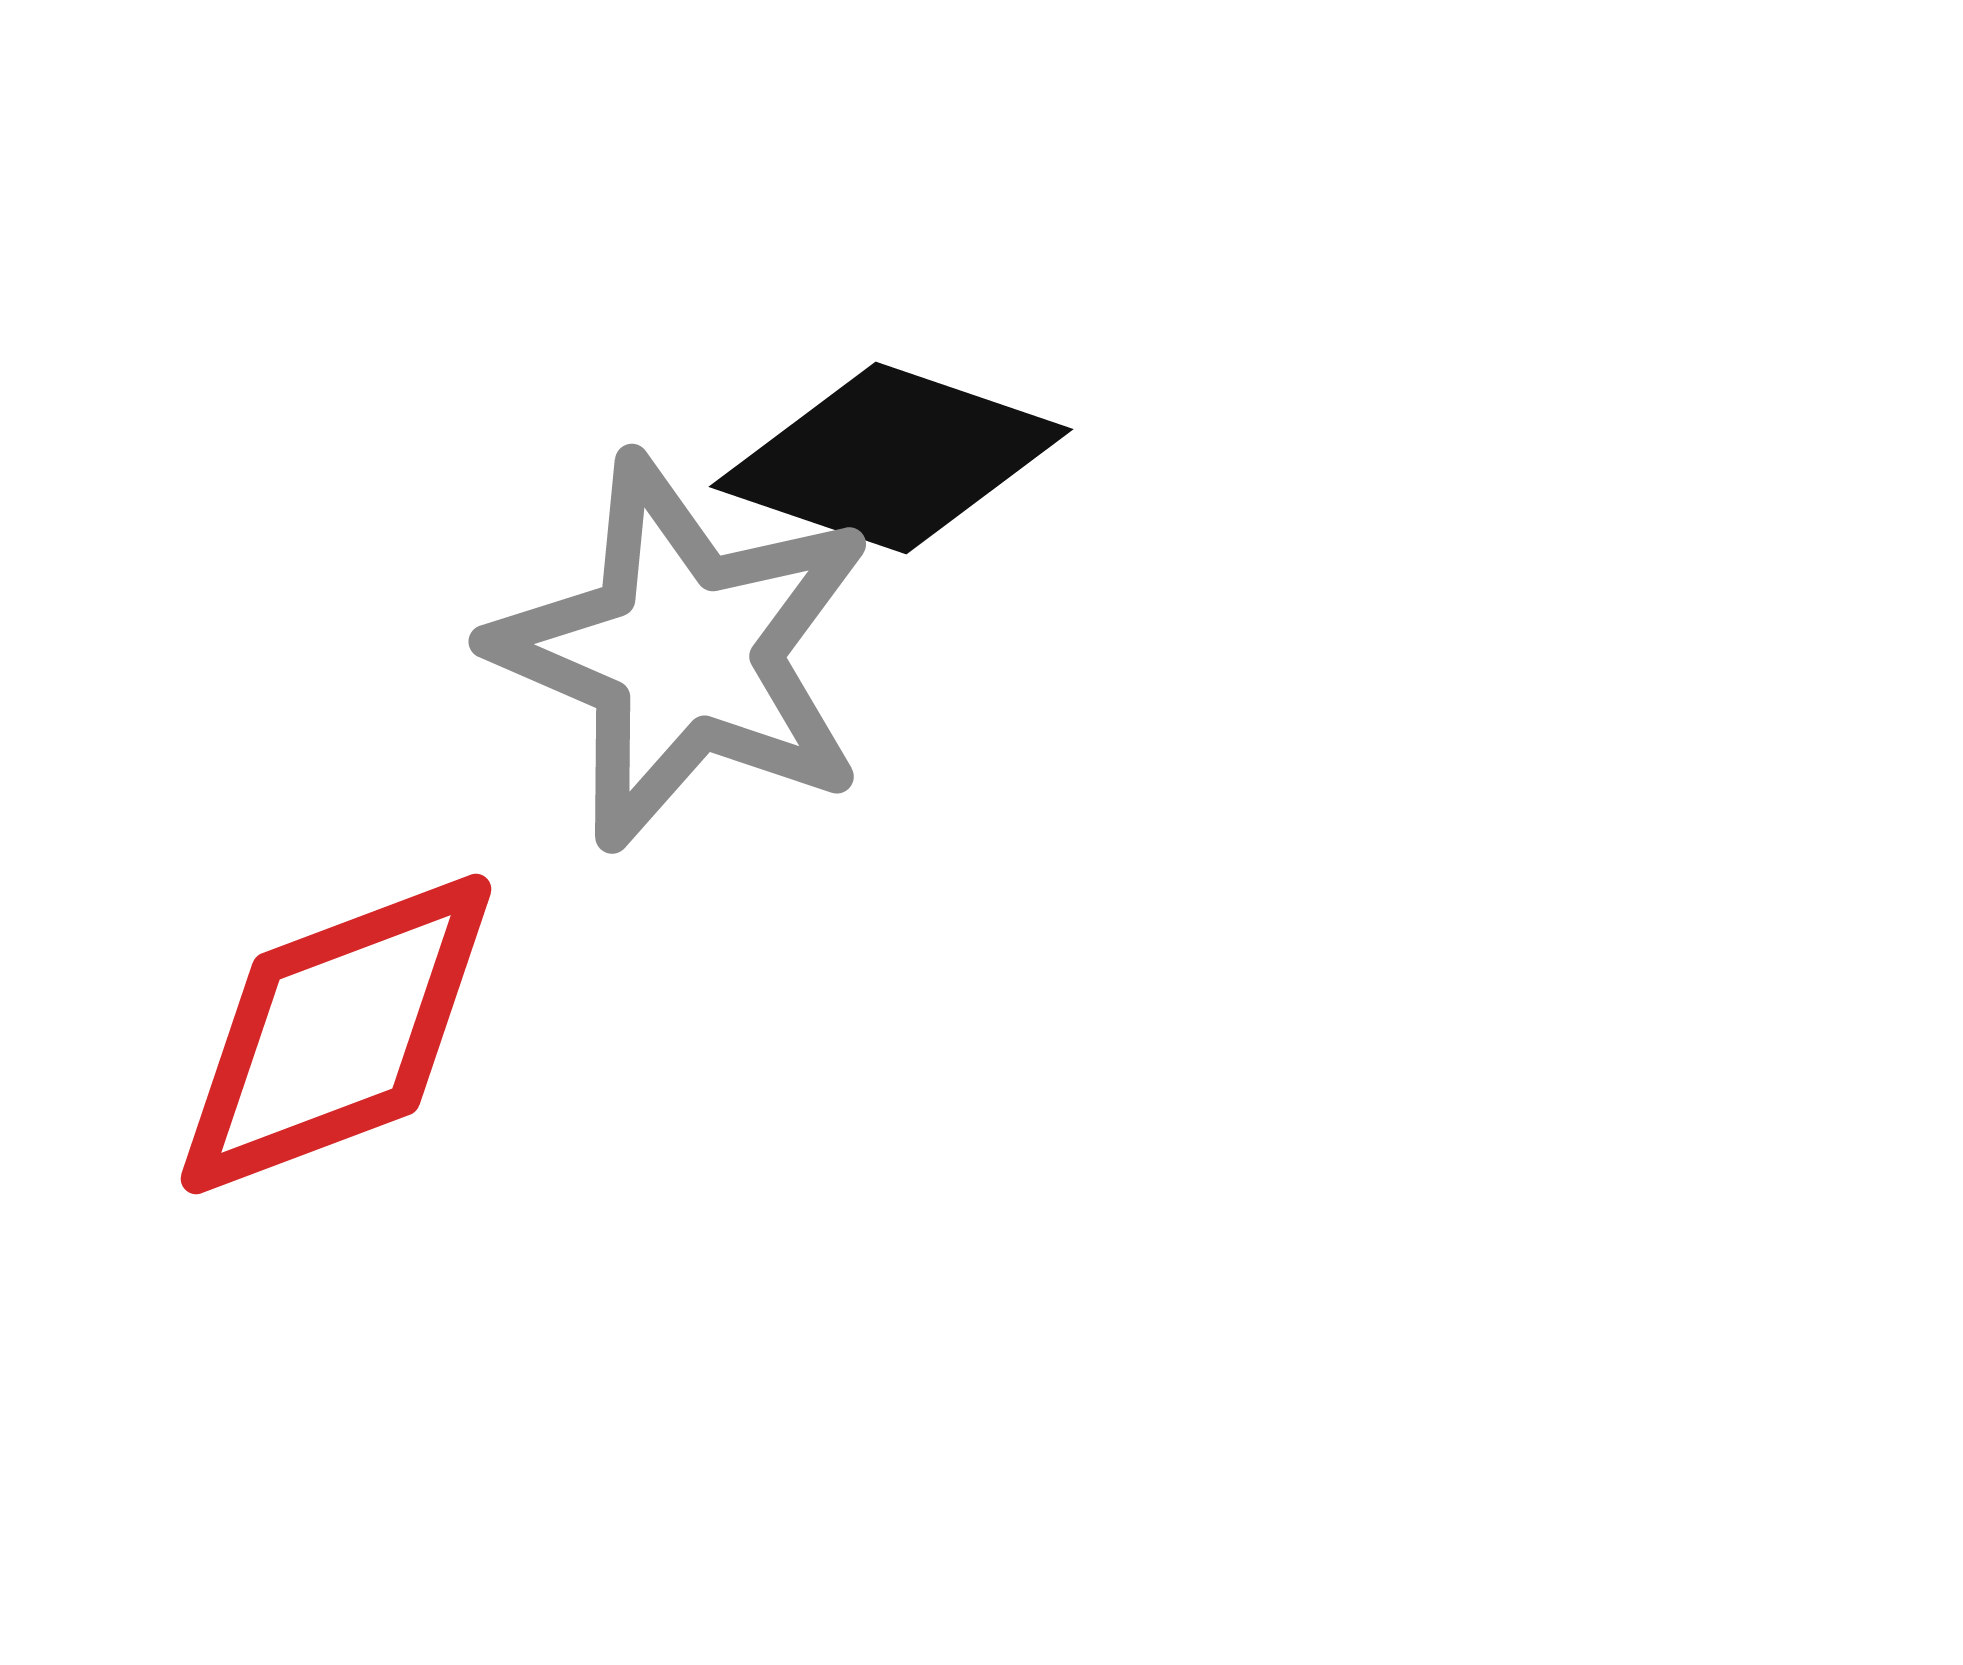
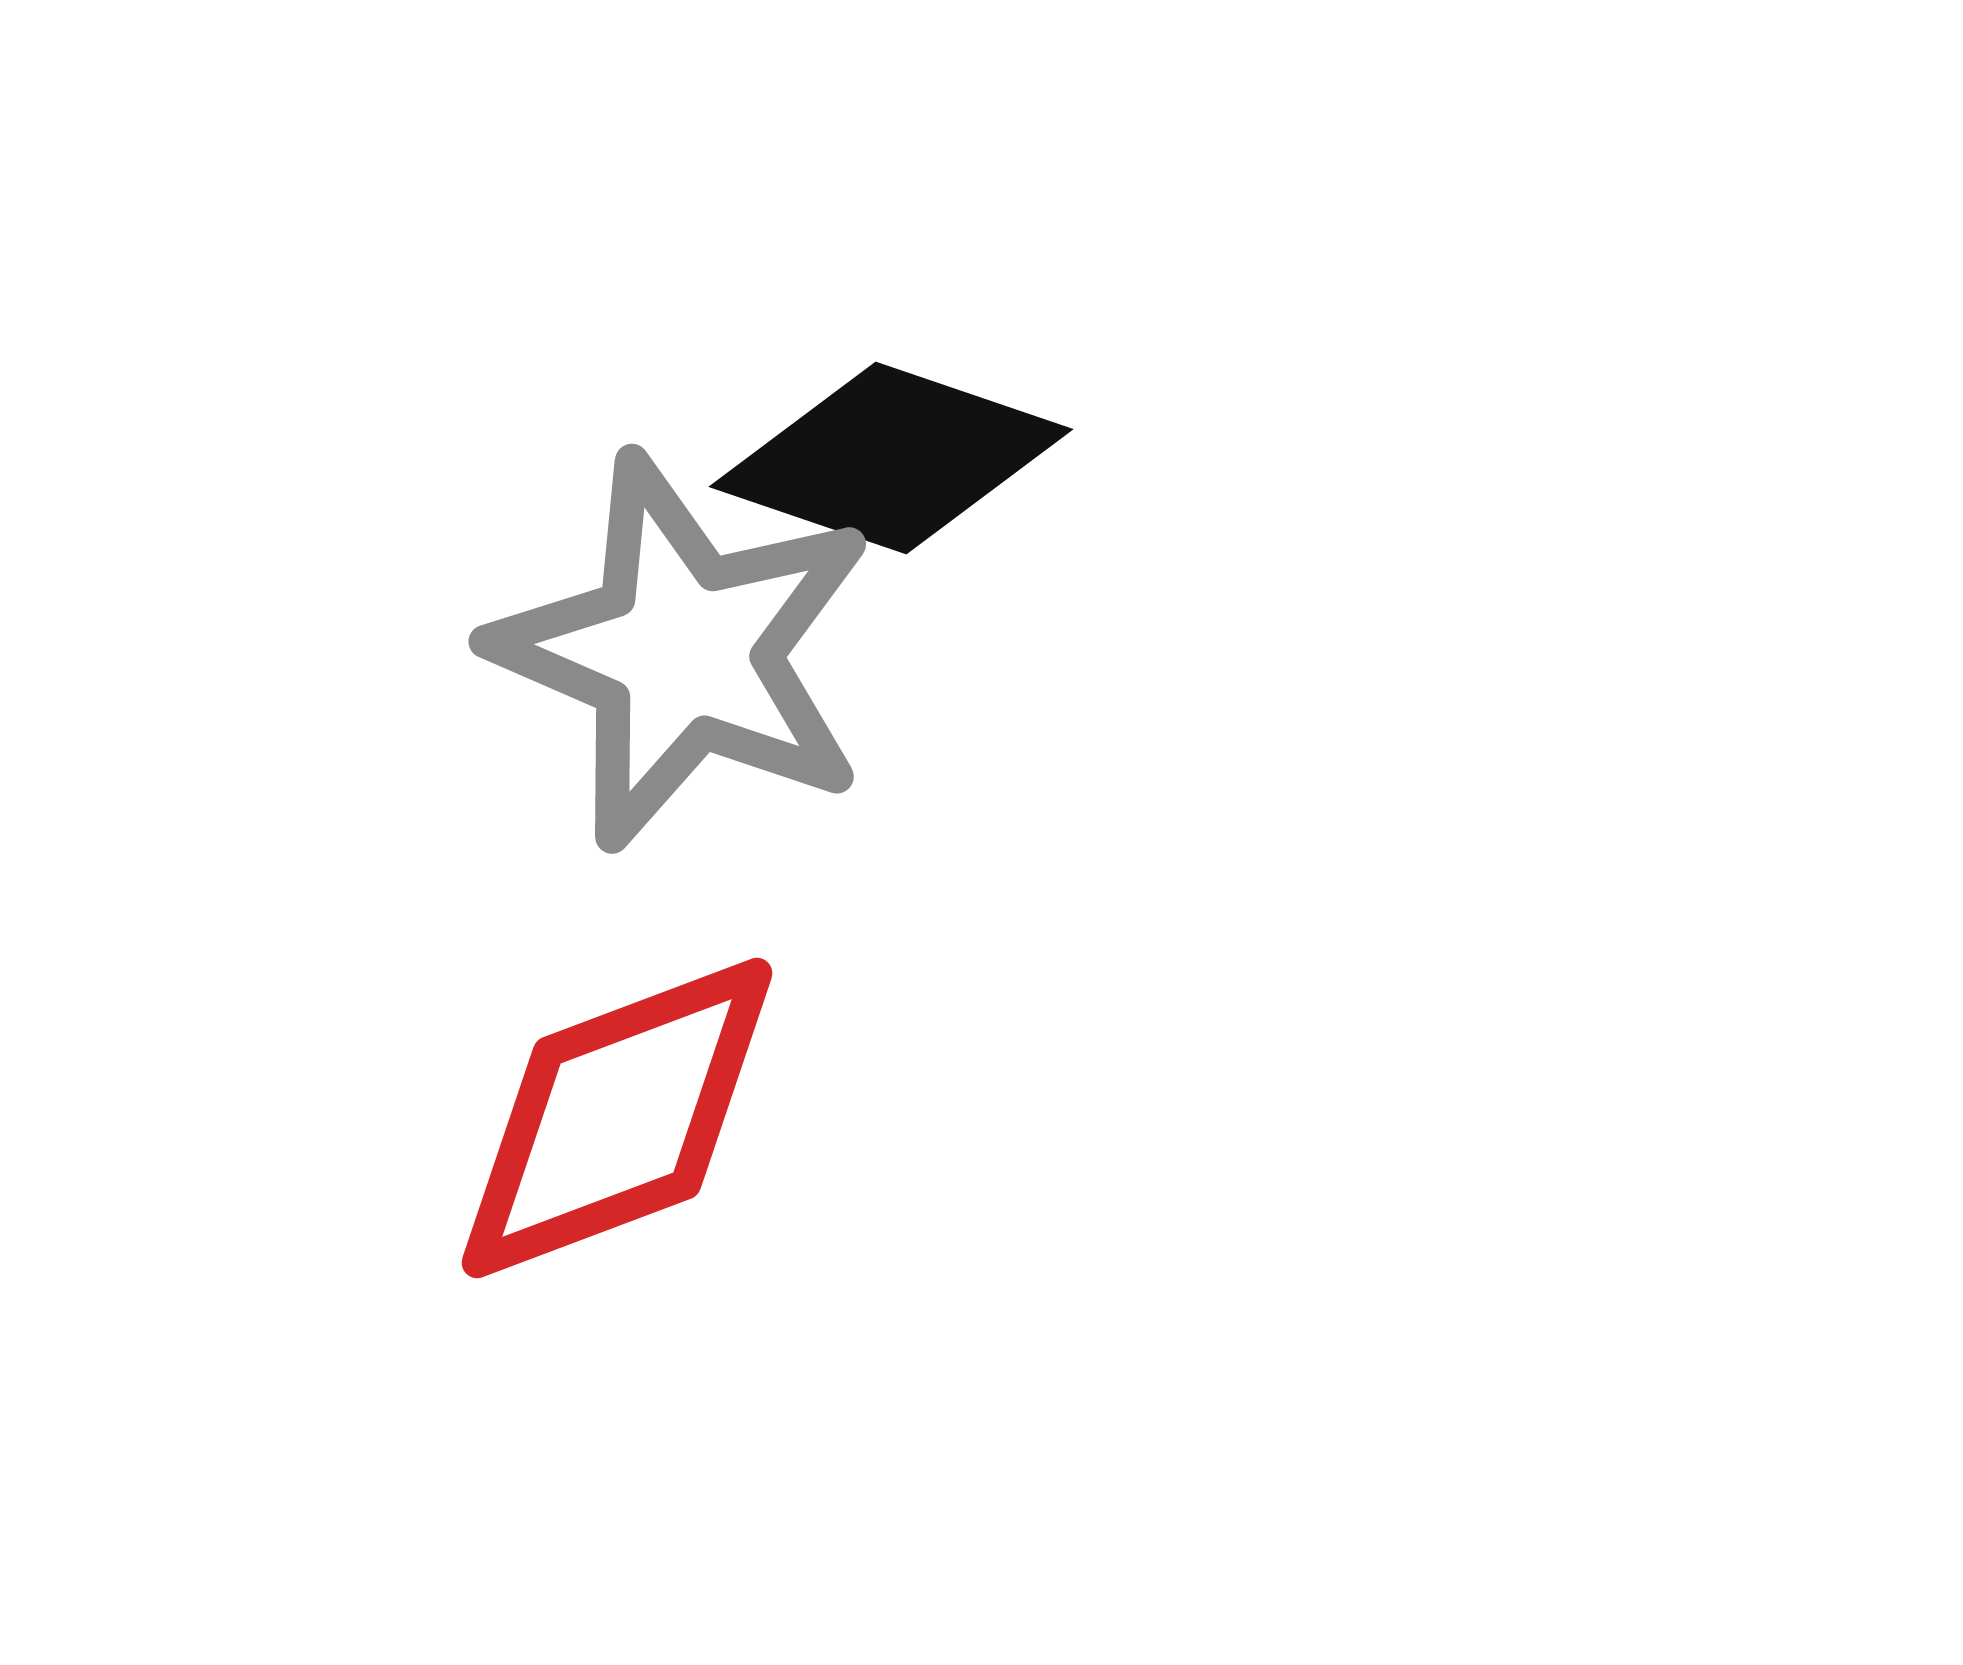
red diamond: moved 281 px right, 84 px down
